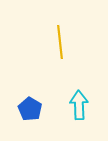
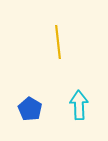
yellow line: moved 2 px left
